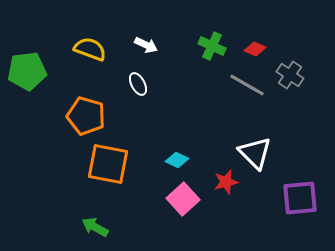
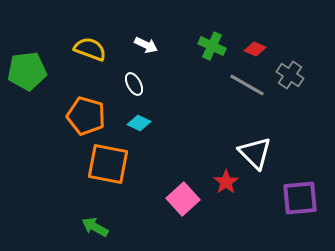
white ellipse: moved 4 px left
cyan diamond: moved 38 px left, 37 px up
red star: rotated 20 degrees counterclockwise
